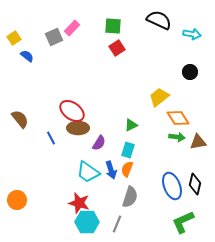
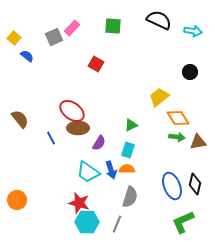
cyan arrow: moved 1 px right, 3 px up
yellow square: rotated 16 degrees counterclockwise
red square: moved 21 px left, 16 px down; rotated 28 degrees counterclockwise
orange semicircle: rotated 70 degrees clockwise
